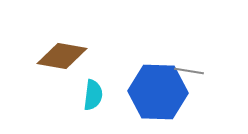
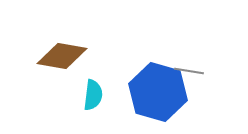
blue hexagon: rotated 14 degrees clockwise
